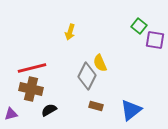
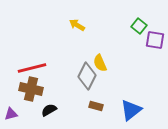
yellow arrow: moved 7 px right, 7 px up; rotated 105 degrees clockwise
